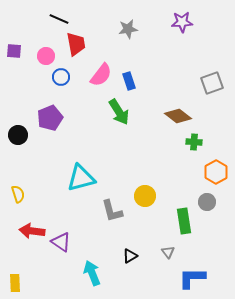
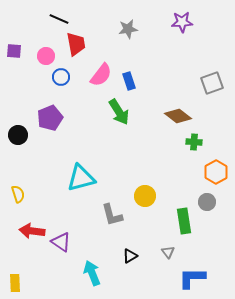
gray L-shape: moved 4 px down
